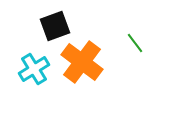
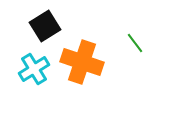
black square: moved 10 px left; rotated 12 degrees counterclockwise
orange cross: rotated 18 degrees counterclockwise
